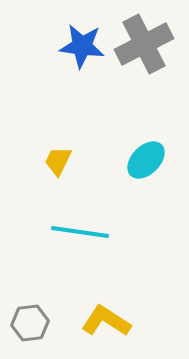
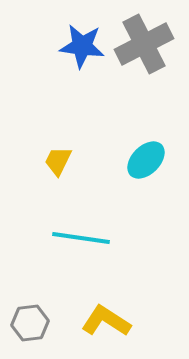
cyan line: moved 1 px right, 6 px down
